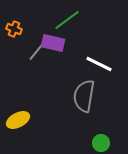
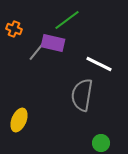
gray semicircle: moved 2 px left, 1 px up
yellow ellipse: moved 1 px right; rotated 40 degrees counterclockwise
